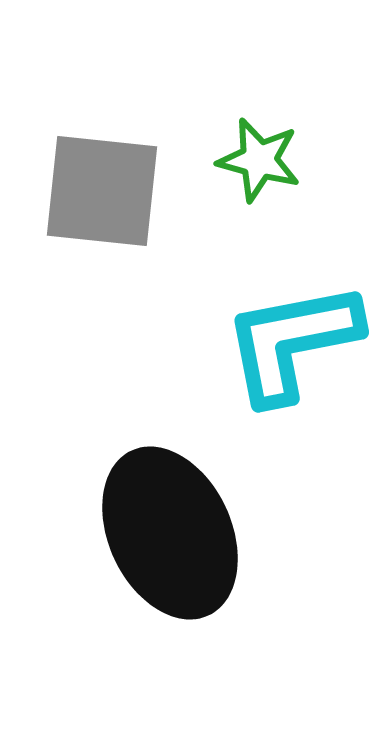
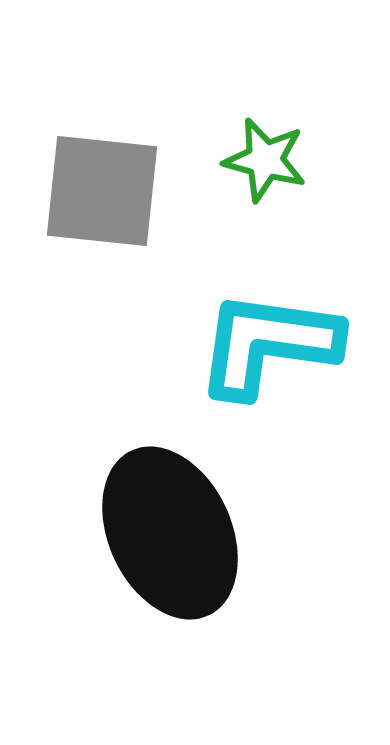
green star: moved 6 px right
cyan L-shape: moved 24 px left, 2 px down; rotated 19 degrees clockwise
